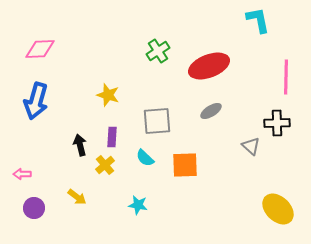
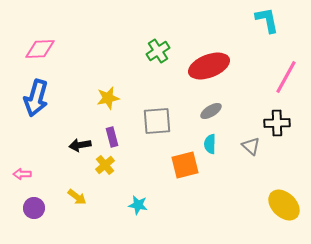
cyan L-shape: moved 9 px right
pink line: rotated 28 degrees clockwise
yellow star: moved 3 px down; rotated 30 degrees counterclockwise
blue arrow: moved 3 px up
purple rectangle: rotated 18 degrees counterclockwise
black arrow: rotated 85 degrees counterclockwise
cyan semicircle: moved 65 px right, 14 px up; rotated 48 degrees clockwise
orange square: rotated 12 degrees counterclockwise
yellow ellipse: moved 6 px right, 4 px up
